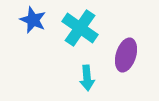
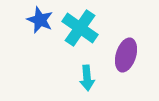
blue star: moved 7 px right
